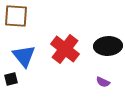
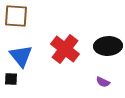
blue triangle: moved 3 px left
black square: rotated 16 degrees clockwise
